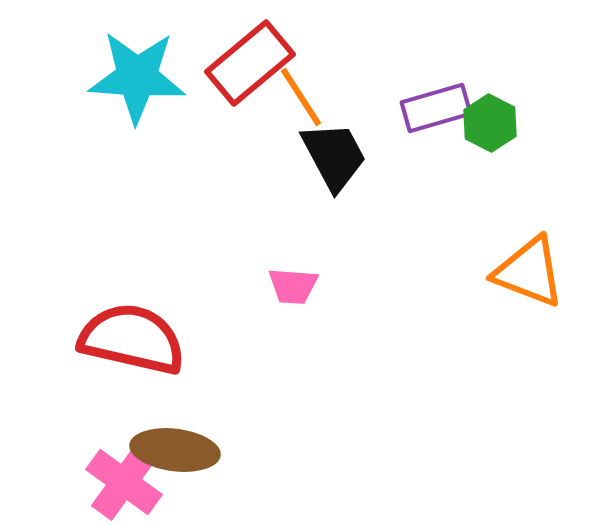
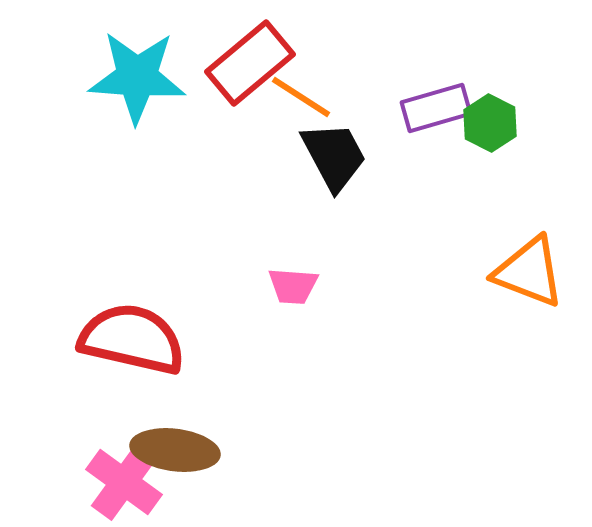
orange line: rotated 24 degrees counterclockwise
